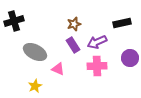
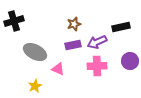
black rectangle: moved 1 px left, 4 px down
purple rectangle: rotated 70 degrees counterclockwise
purple circle: moved 3 px down
